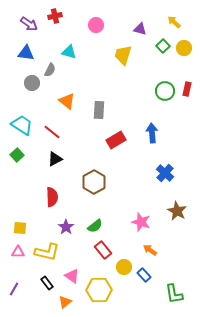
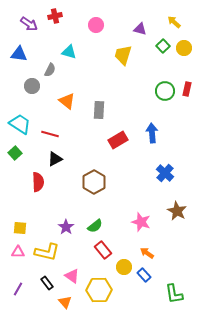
blue triangle at (26, 53): moved 7 px left, 1 px down
gray circle at (32, 83): moved 3 px down
cyan trapezoid at (22, 125): moved 2 px left, 1 px up
red line at (52, 132): moved 2 px left, 2 px down; rotated 24 degrees counterclockwise
red rectangle at (116, 140): moved 2 px right
green square at (17, 155): moved 2 px left, 2 px up
red semicircle at (52, 197): moved 14 px left, 15 px up
orange arrow at (150, 250): moved 3 px left, 3 px down
purple line at (14, 289): moved 4 px right
orange triangle at (65, 302): rotated 32 degrees counterclockwise
